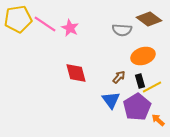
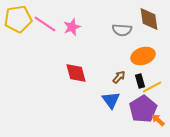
brown diamond: rotated 45 degrees clockwise
pink star: moved 2 px right, 1 px up; rotated 24 degrees clockwise
purple pentagon: moved 6 px right, 2 px down
